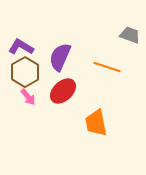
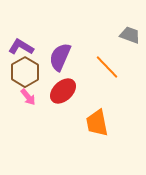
orange line: rotated 28 degrees clockwise
orange trapezoid: moved 1 px right
